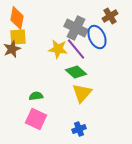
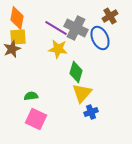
blue ellipse: moved 3 px right, 1 px down
purple line: moved 20 px left, 21 px up; rotated 20 degrees counterclockwise
green diamond: rotated 65 degrees clockwise
green semicircle: moved 5 px left
blue cross: moved 12 px right, 17 px up
